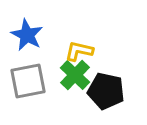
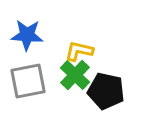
blue star: rotated 24 degrees counterclockwise
